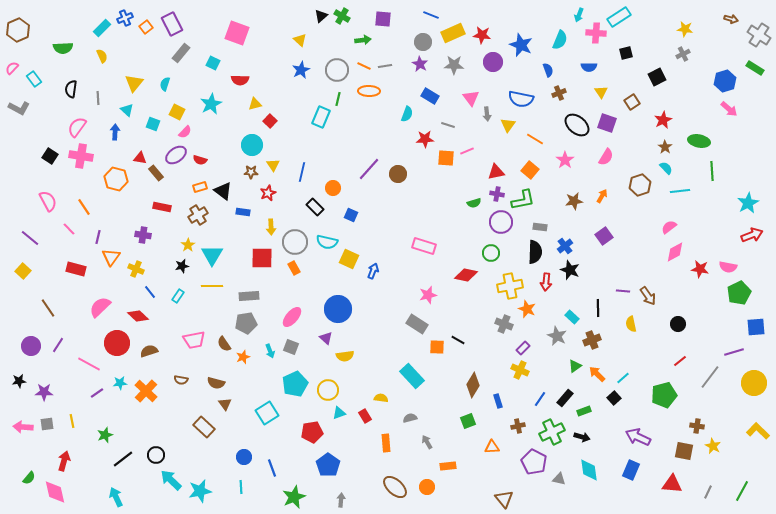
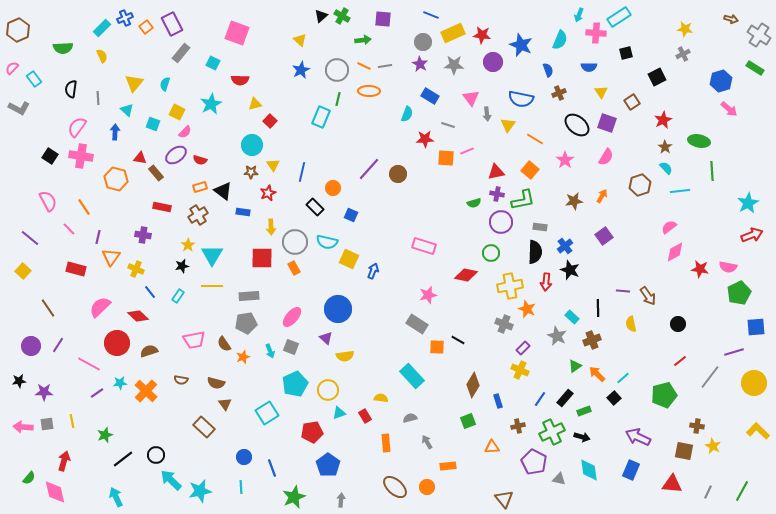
blue hexagon at (725, 81): moved 4 px left
